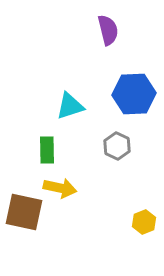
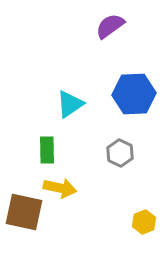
purple semicircle: moved 2 px right, 4 px up; rotated 112 degrees counterclockwise
cyan triangle: moved 2 px up; rotated 16 degrees counterclockwise
gray hexagon: moved 3 px right, 7 px down
